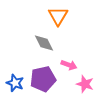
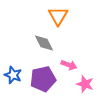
blue star: moved 2 px left, 8 px up
